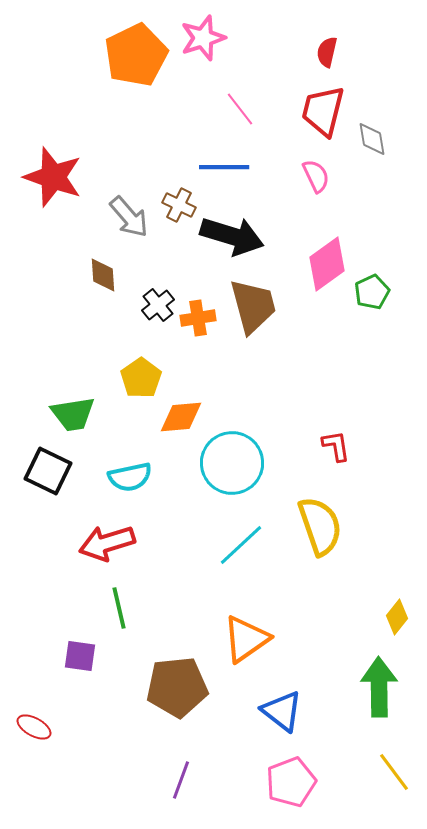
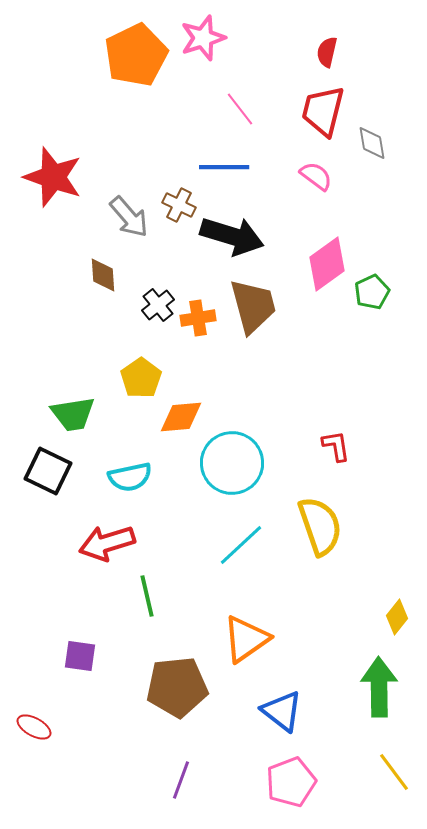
gray diamond: moved 4 px down
pink semicircle: rotated 28 degrees counterclockwise
green line: moved 28 px right, 12 px up
